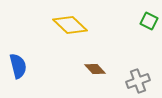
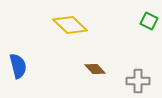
gray cross: rotated 20 degrees clockwise
